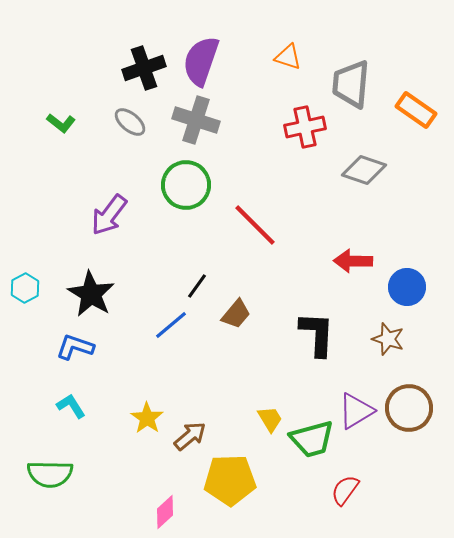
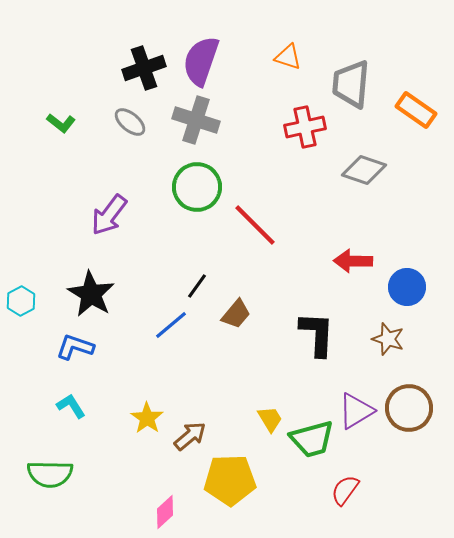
green circle: moved 11 px right, 2 px down
cyan hexagon: moved 4 px left, 13 px down
